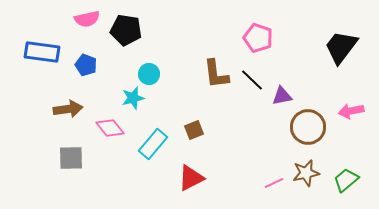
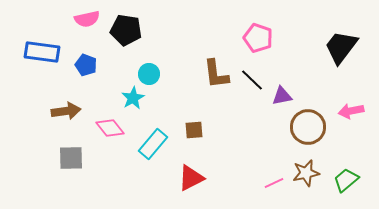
cyan star: rotated 15 degrees counterclockwise
brown arrow: moved 2 px left, 2 px down
brown square: rotated 18 degrees clockwise
